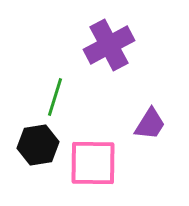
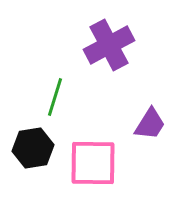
black hexagon: moved 5 px left, 3 px down
